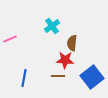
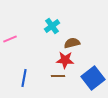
brown semicircle: rotated 70 degrees clockwise
blue square: moved 1 px right, 1 px down
